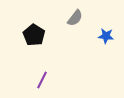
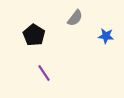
purple line: moved 2 px right, 7 px up; rotated 60 degrees counterclockwise
